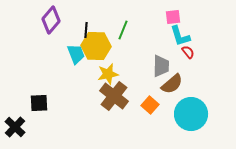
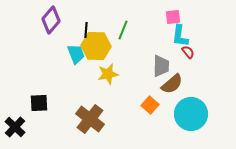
cyan L-shape: rotated 25 degrees clockwise
brown cross: moved 24 px left, 23 px down
